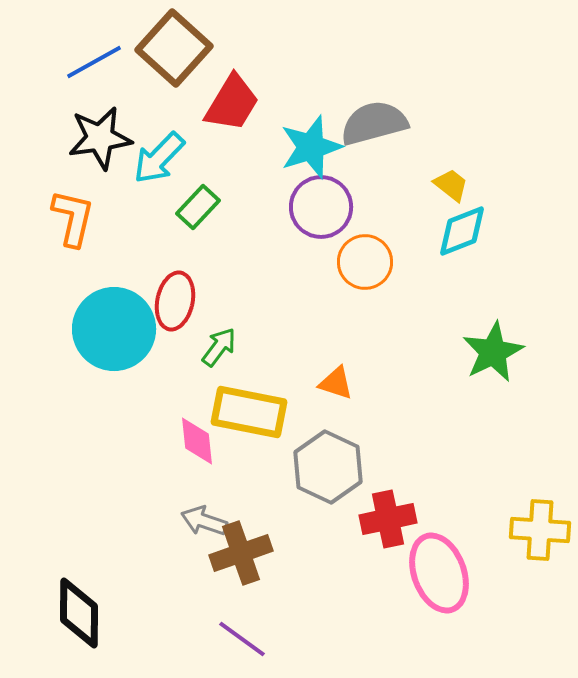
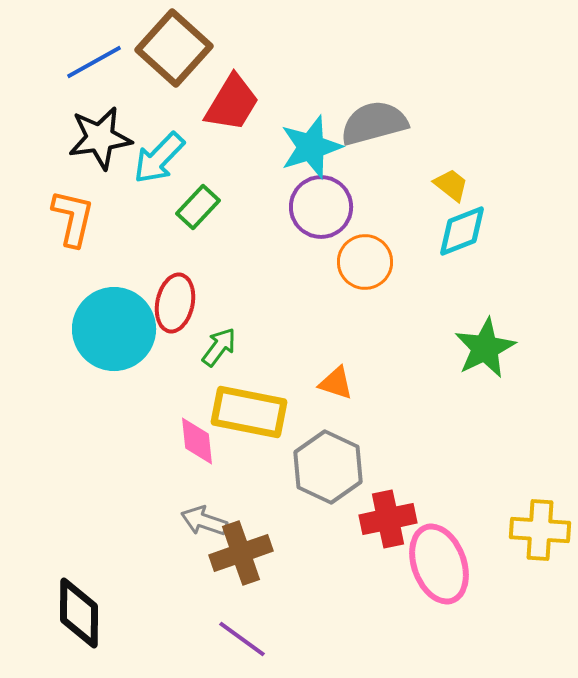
red ellipse: moved 2 px down
green star: moved 8 px left, 4 px up
pink ellipse: moved 9 px up
